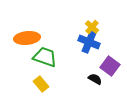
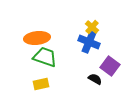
orange ellipse: moved 10 px right
yellow rectangle: rotated 63 degrees counterclockwise
